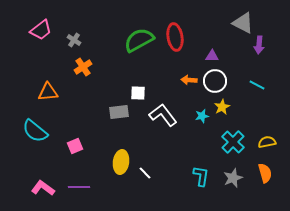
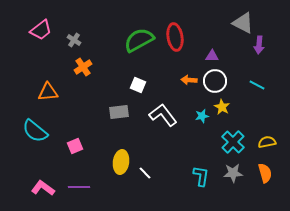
white square: moved 8 px up; rotated 21 degrees clockwise
yellow star: rotated 14 degrees counterclockwise
gray star: moved 5 px up; rotated 18 degrees clockwise
